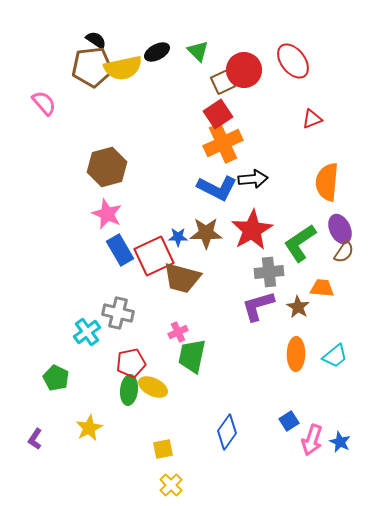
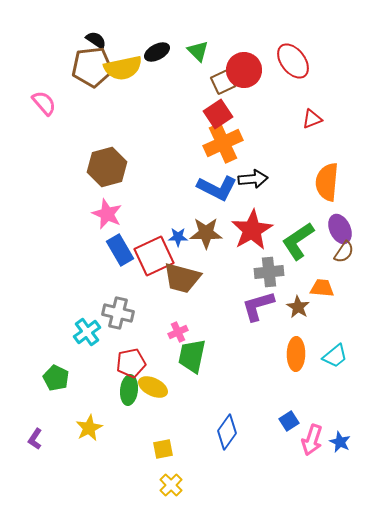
green L-shape at (300, 243): moved 2 px left, 2 px up
